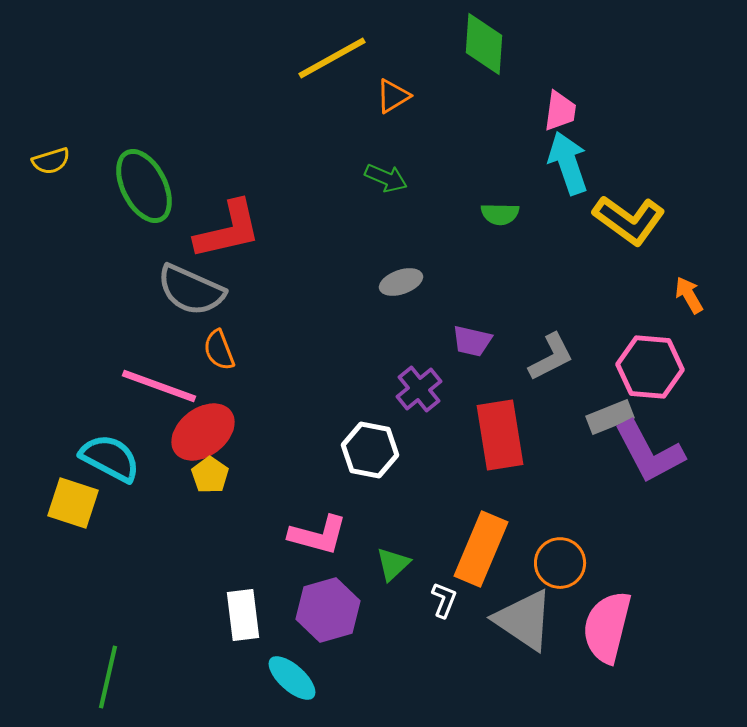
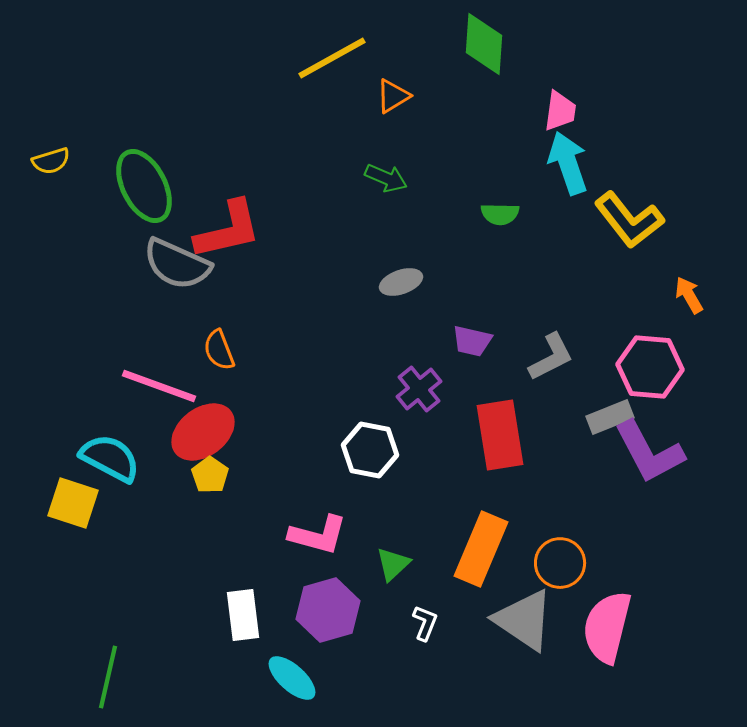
yellow L-shape: rotated 16 degrees clockwise
gray semicircle: moved 14 px left, 26 px up
white L-shape: moved 19 px left, 23 px down
